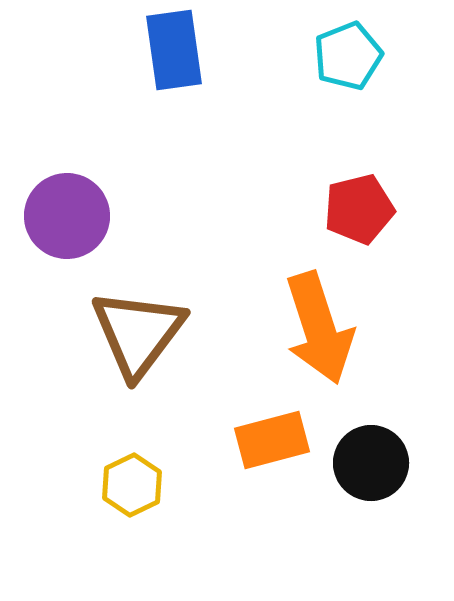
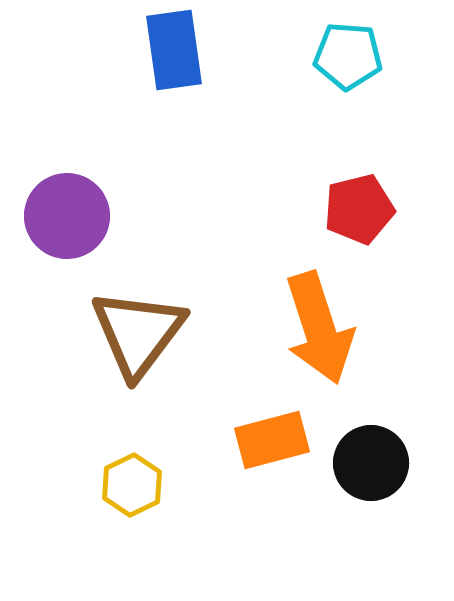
cyan pentagon: rotated 26 degrees clockwise
